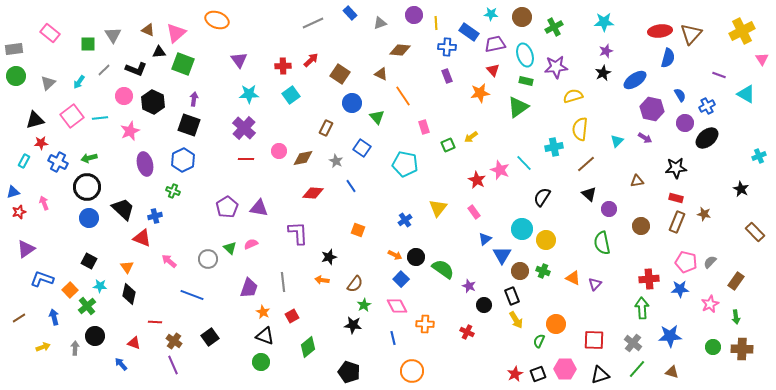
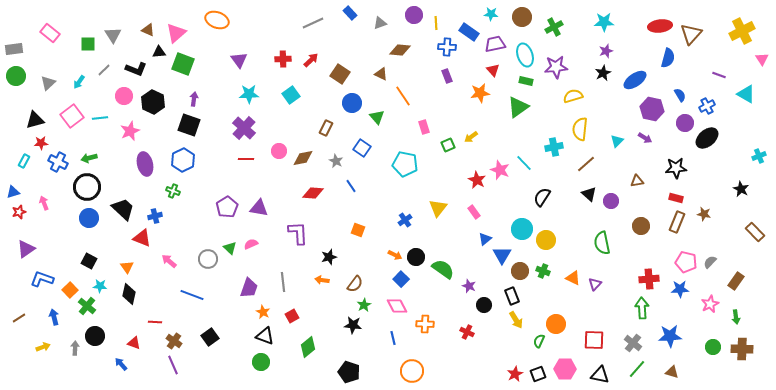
red ellipse at (660, 31): moved 5 px up
red cross at (283, 66): moved 7 px up
purple circle at (609, 209): moved 2 px right, 8 px up
green cross at (87, 306): rotated 12 degrees counterclockwise
black triangle at (600, 375): rotated 30 degrees clockwise
